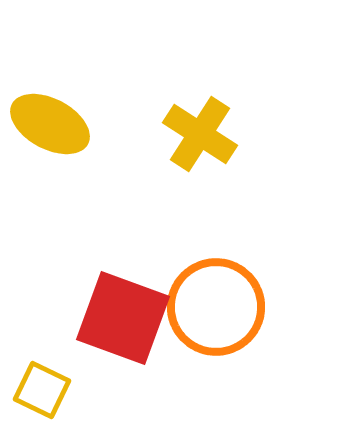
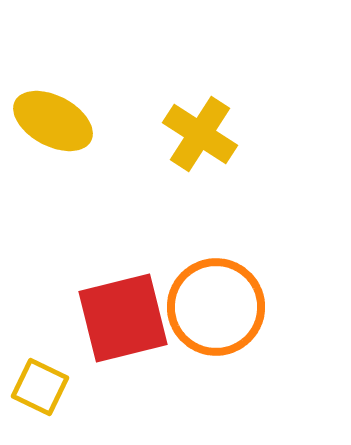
yellow ellipse: moved 3 px right, 3 px up
red square: rotated 34 degrees counterclockwise
yellow square: moved 2 px left, 3 px up
